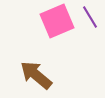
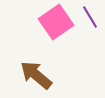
pink square: moved 1 px left, 1 px down; rotated 12 degrees counterclockwise
